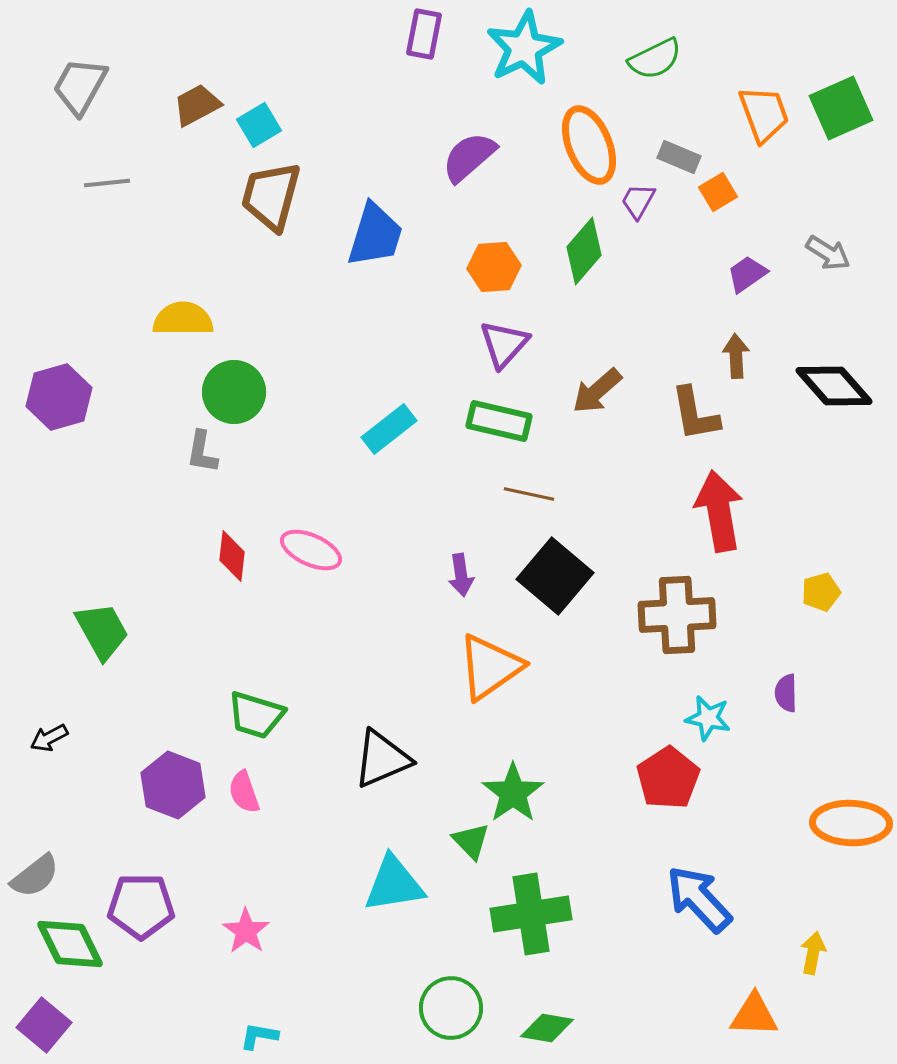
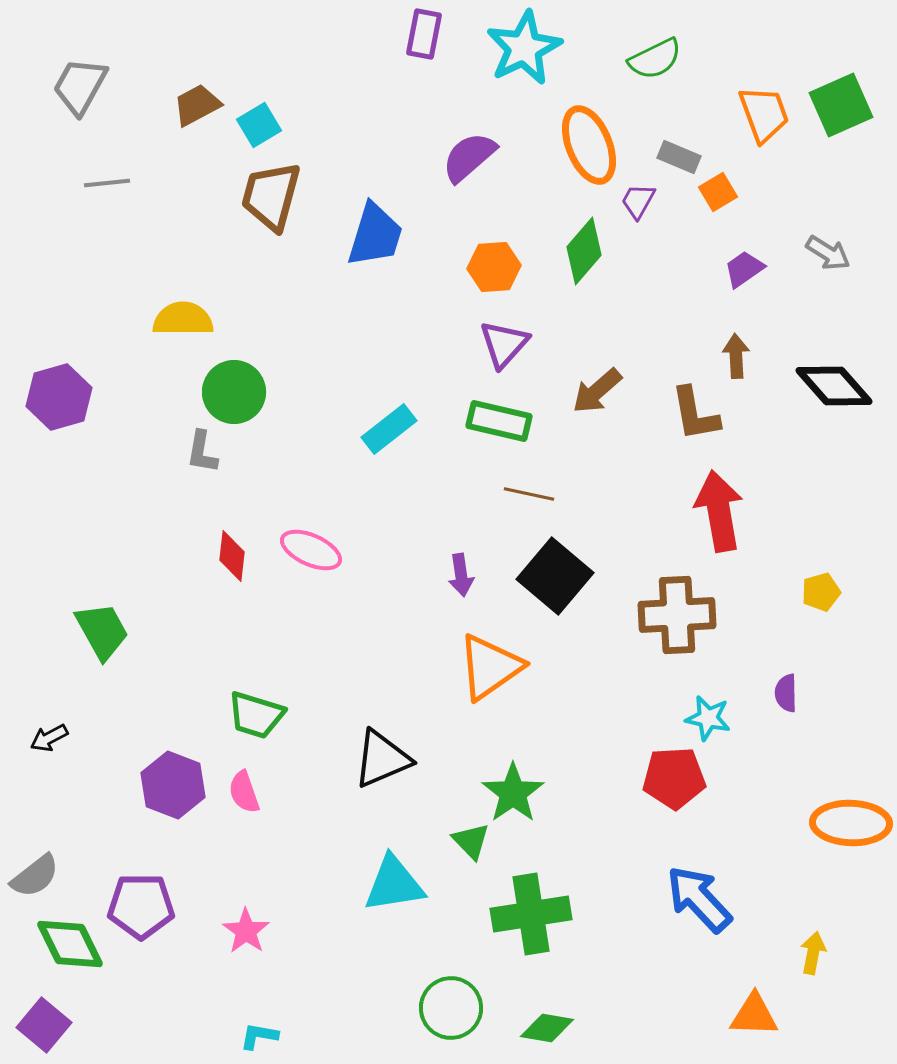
green square at (841, 108): moved 3 px up
purple trapezoid at (747, 274): moved 3 px left, 5 px up
red pentagon at (668, 778): moved 6 px right; rotated 30 degrees clockwise
